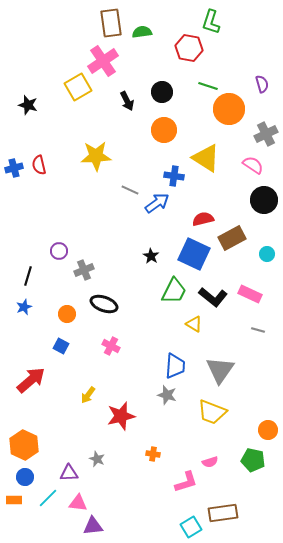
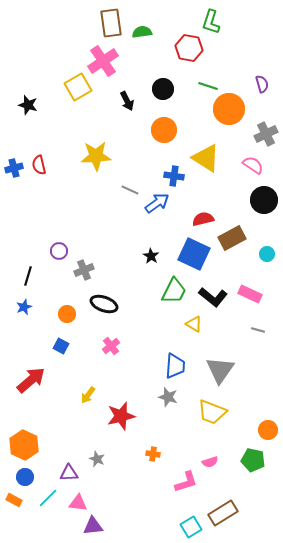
black circle at (162, 92): moved 1 px right, 3 px up
pink cross at (111, 346): rotated 24 degrees clockwise
gray star at (167, 395): moved 1 px right, 2 px down
orange rectangle at (14, 500): rotated 28 degrees clockwise
brown rectangle at (223, 513): rotated 24 degrees counterclockwise
